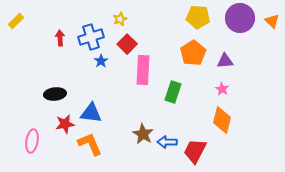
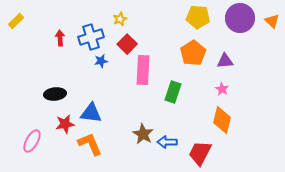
blue star: rotated 24 degrees clockwise
pink ellipse: rotated 20 degrees clockwise
red trapezoid: moved 5 px right, 2 px down
